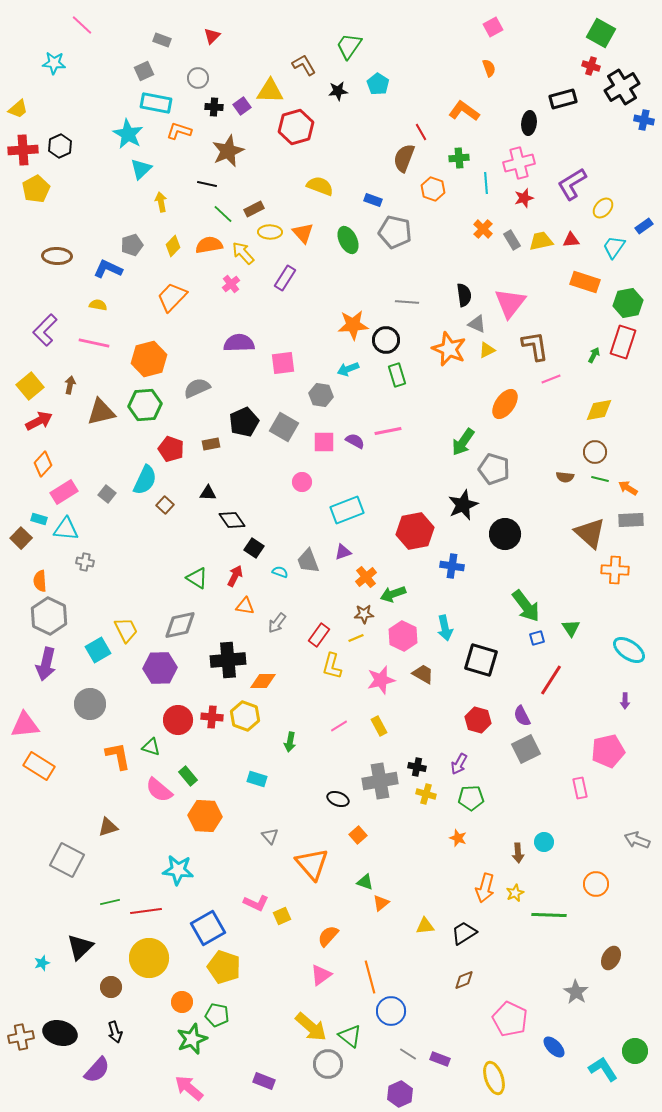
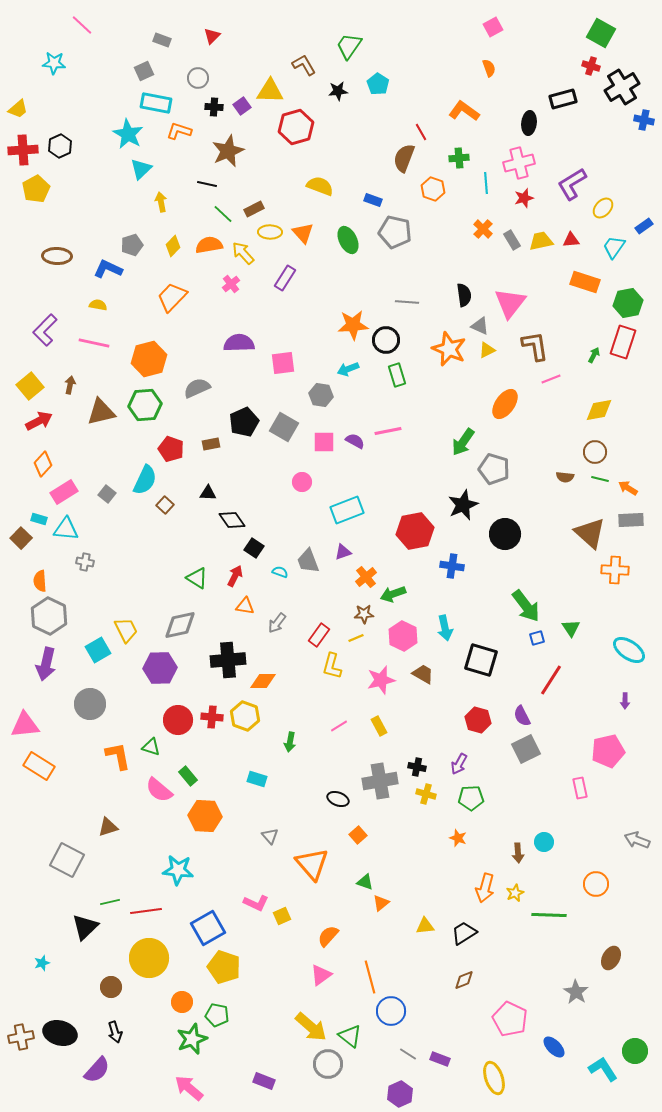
gray triangle at (477, 324): moved 3 px right, 2 px down
black triangle at (80, 947): moved 5 px right, 20 px up
